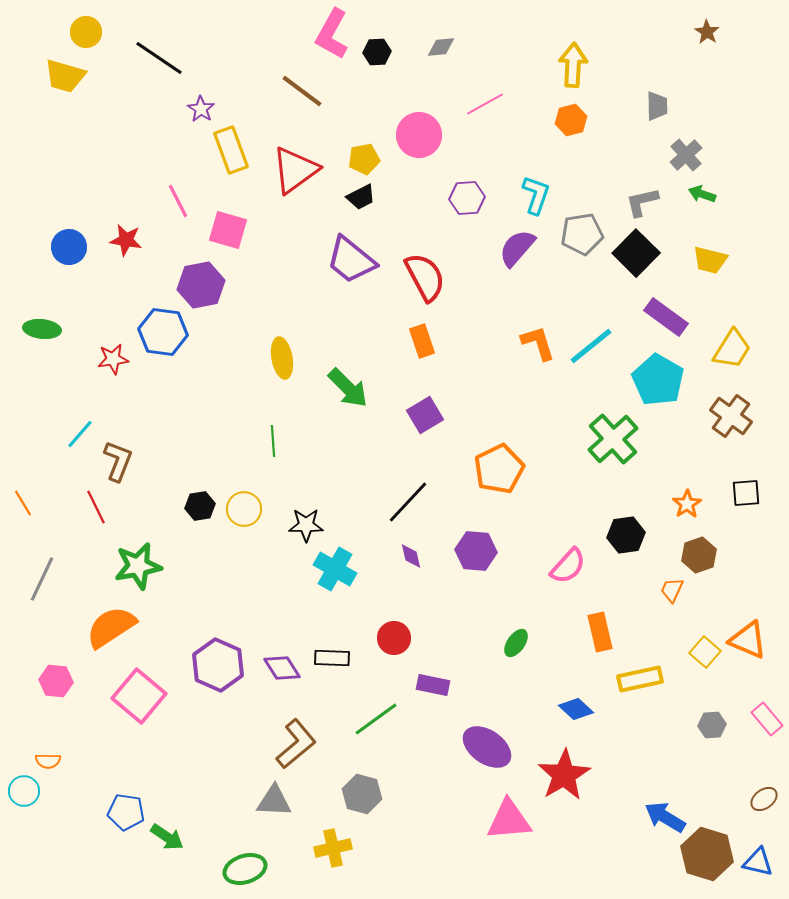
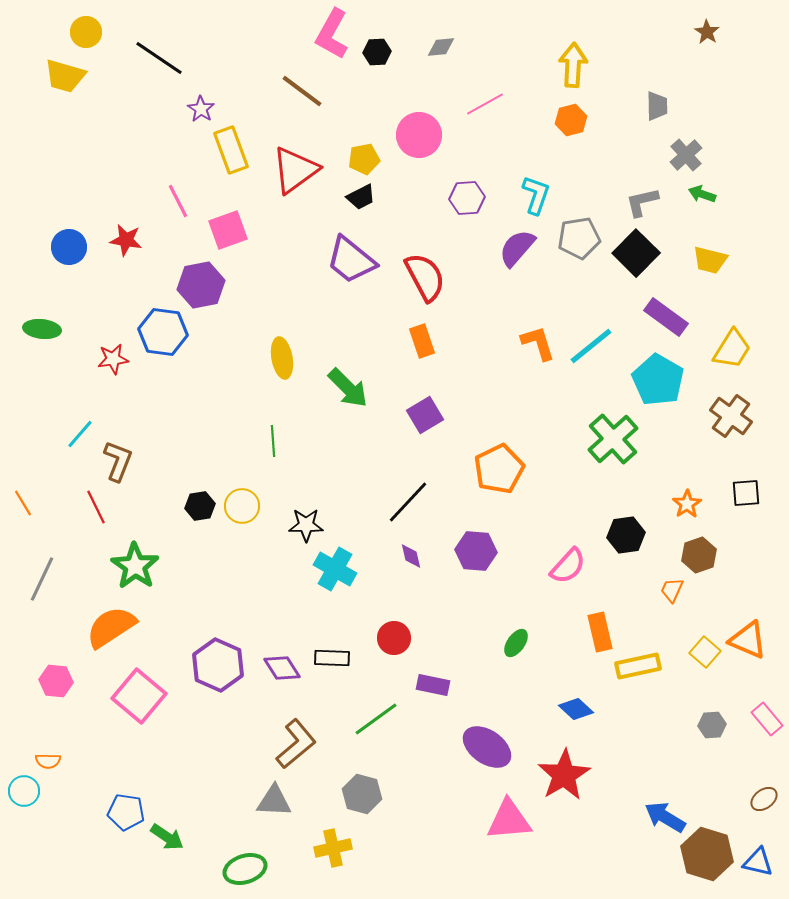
pink square at (228, 230): rotated 36 degrees counterclockwise
gray pentagon at (582, 234): moved 3 px left, 4 px down
yellow circle at (244, 509): moved 2 px left, 3 px up
green star at (138, 566): moved 3 px left; rotated 27 degrees counterclockwise
yellow rectangle at (640, 679): moved 2 px left, 13 px up
